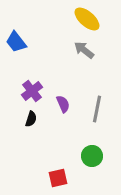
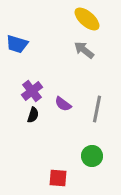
blue trapezoid: moved 1 px right, 2 px down; rotated 35 degrees counterclockwise
purple semicircle: rotated 150 degrees clockwise
black semicircle: moved 2 px right, 4 px up
red square: rotated 18 degrees clockwise
